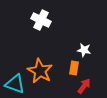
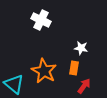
white star: moved 3 px left, 2 px up
orange star: moved 4 px right
cyan triangle: moved 1 px left; rotated 20 degrees clockwise
